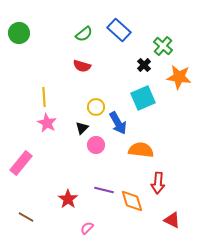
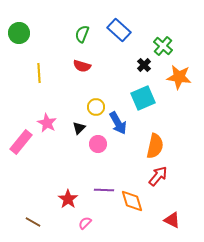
green semicircle: moved 2 px left; rotated 150 degrees clockwise
yellow line: moved 5 px left, 24 px up
black triangle: moved 3 px left
pink circle: moved 2 px right, 1 px up
orange semicircle: moved 14 px right, 4 px up; rotated 95 degrees clockwise
pink rectangle: moved 21 px up
red arrow: moved 7 px up; rotated 145 degrees counterclockwise
purple line: rotated 12 degrees counterclockwise
brown line: moved 7 px right, 5 px down
pink semicircle: moved 2 px left, 5 px up
